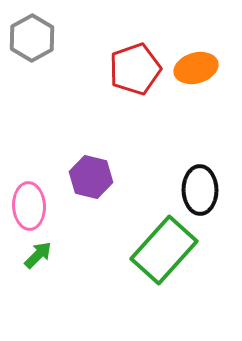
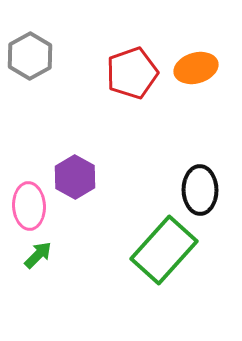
gray hexagon: moved 2 px left, 18 px down
red pentagon: moved 3 px left, 4 px down
purple hexagon: moved 16 px left; rotated 15 degrees clockwise
